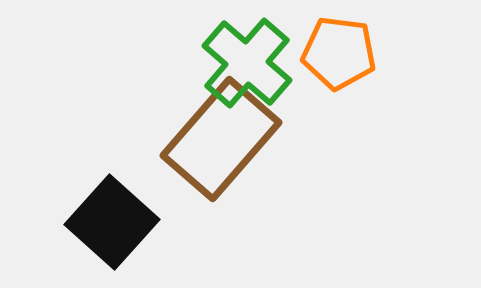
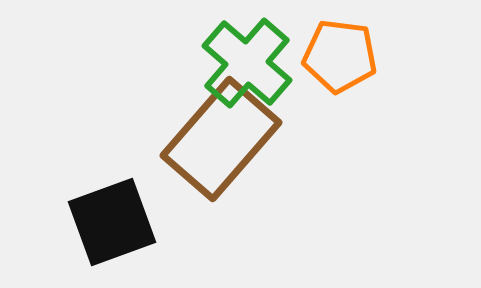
orange pentagon: moved 1 px right, 3 px down
black square: rotated 28 degrees clockwise
